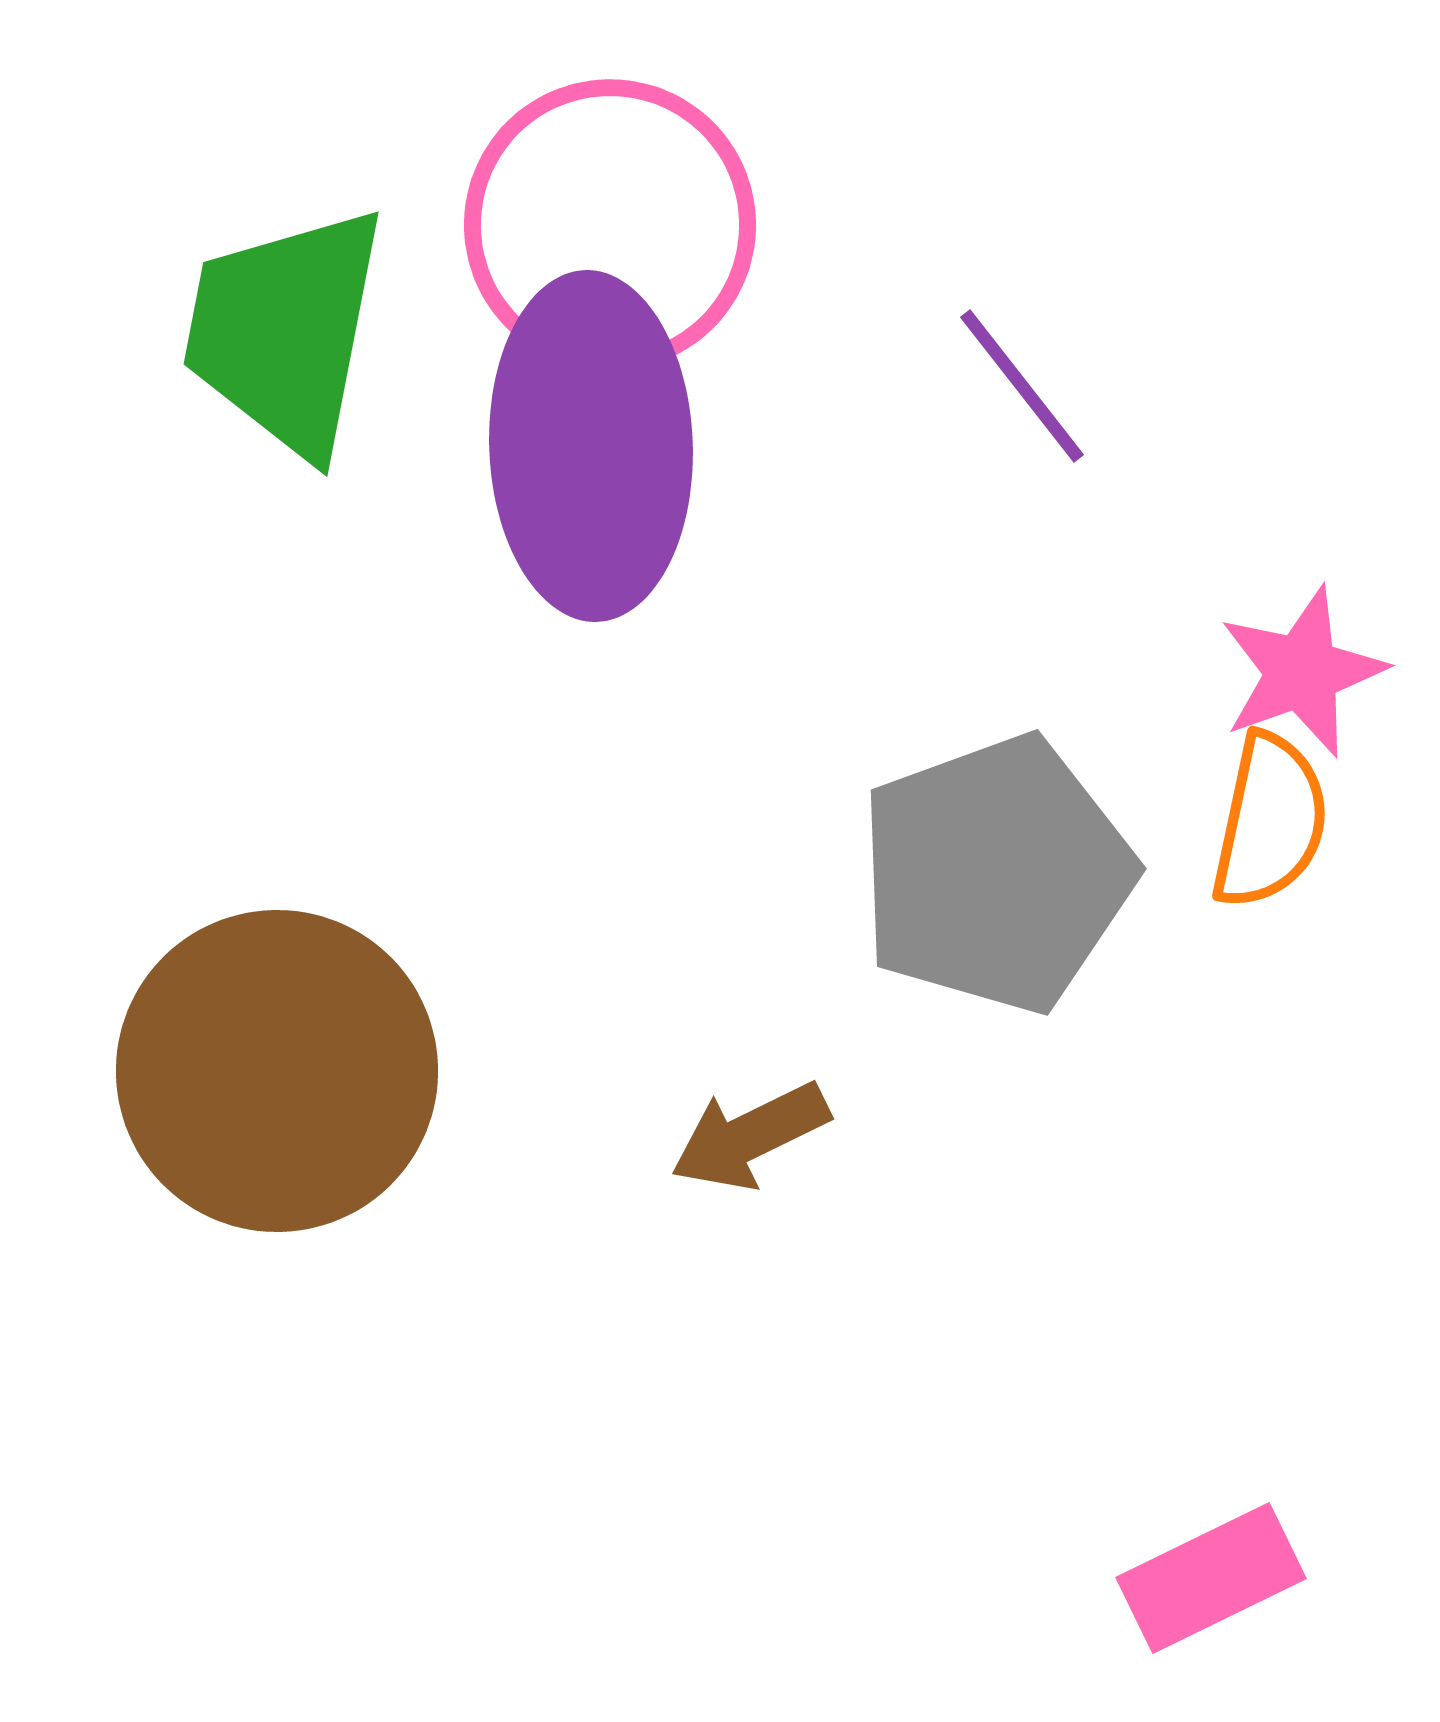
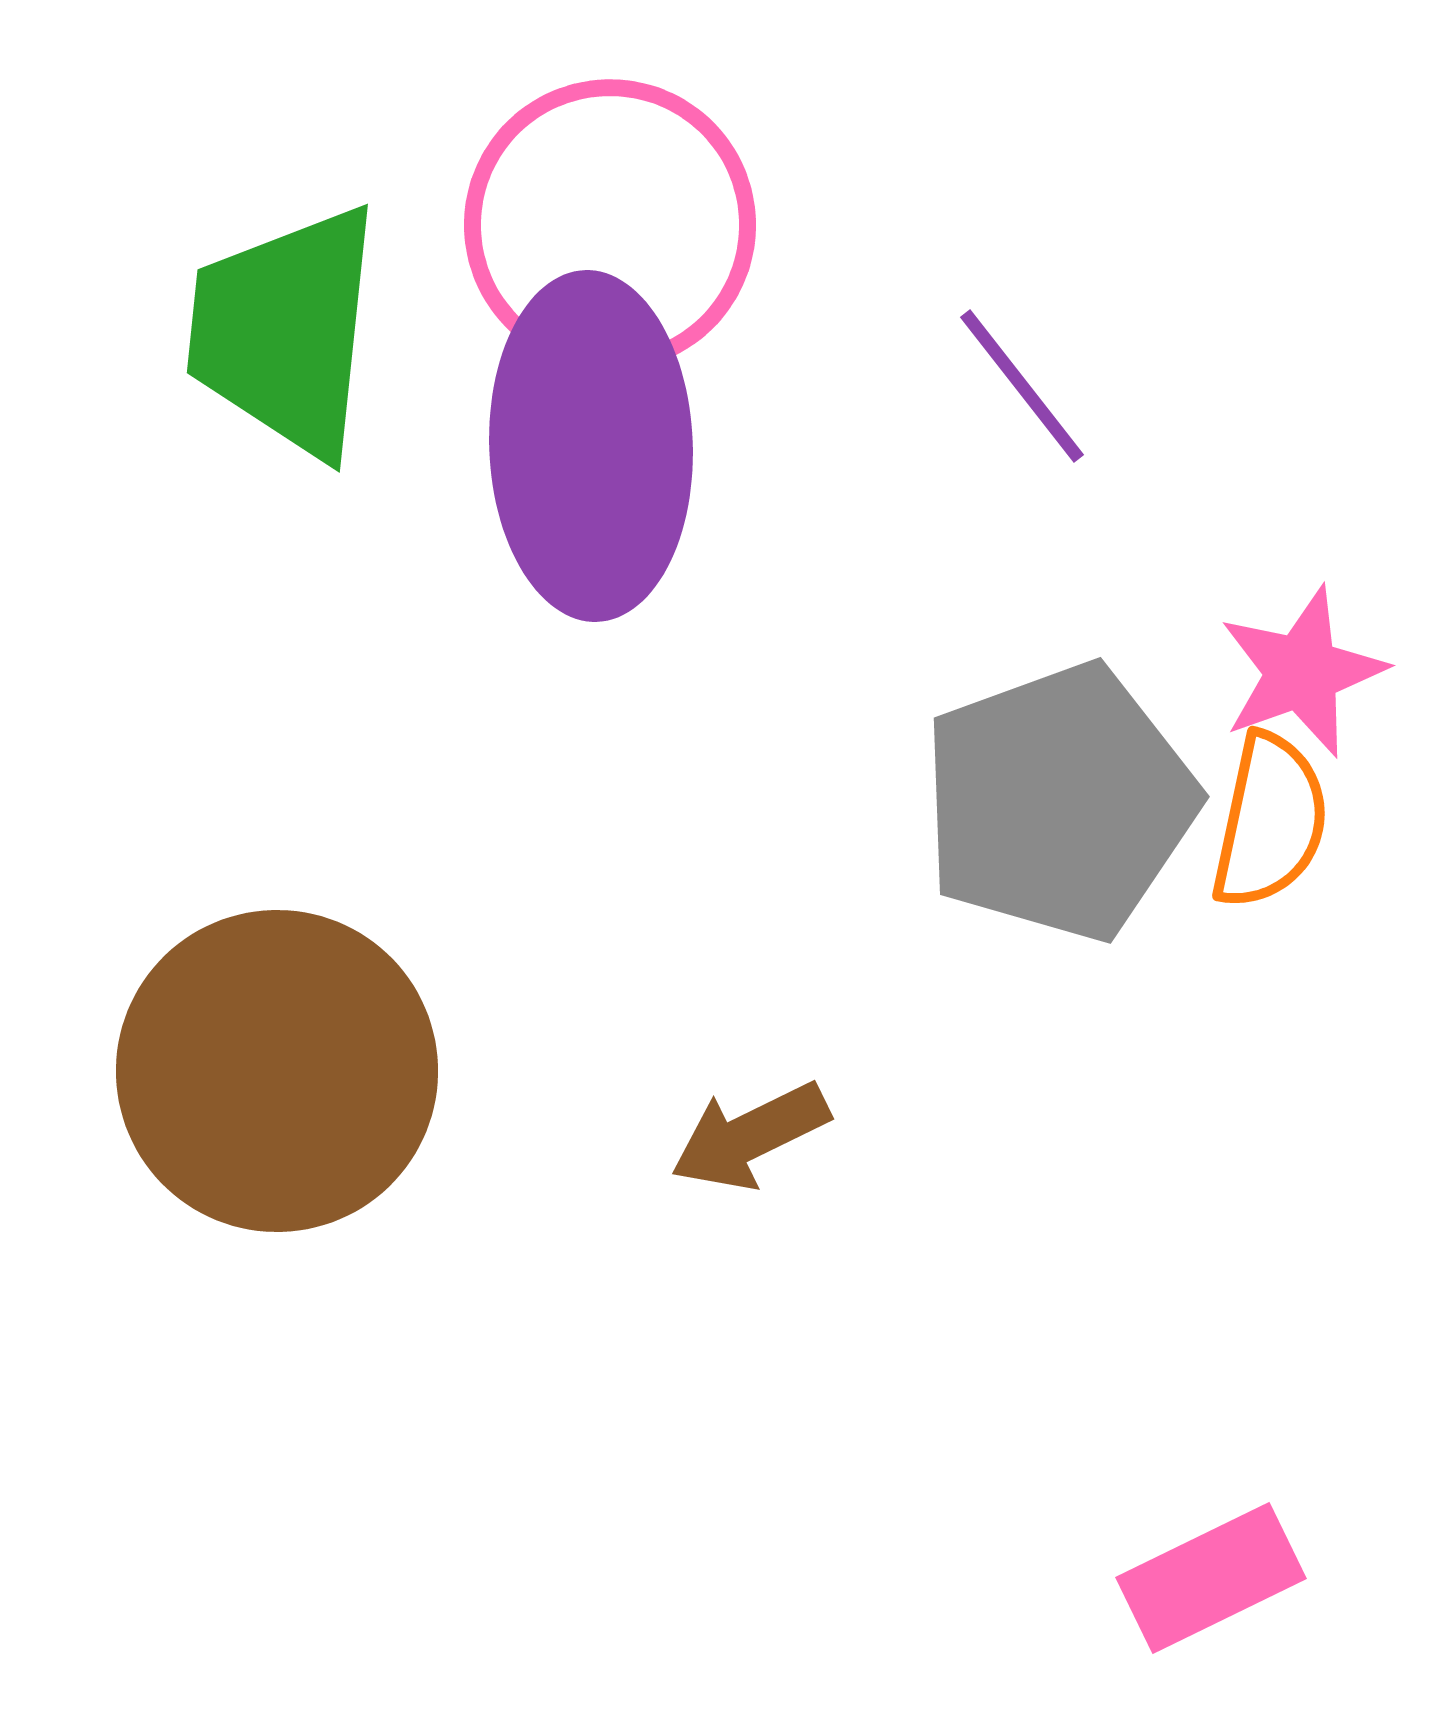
green trapezoid: rotated 5 degrees counterclockwise
gray pentagon: moved 63 px right, 72 px up
